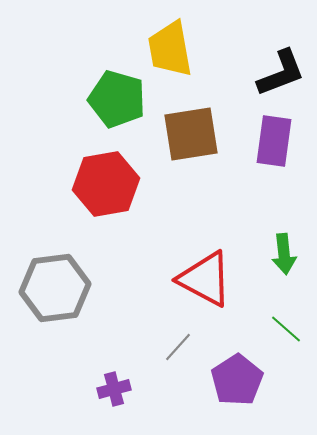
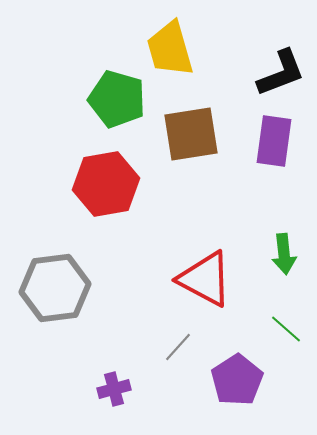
yellow trapezoid: rotated 6 degrees counterclockwise
